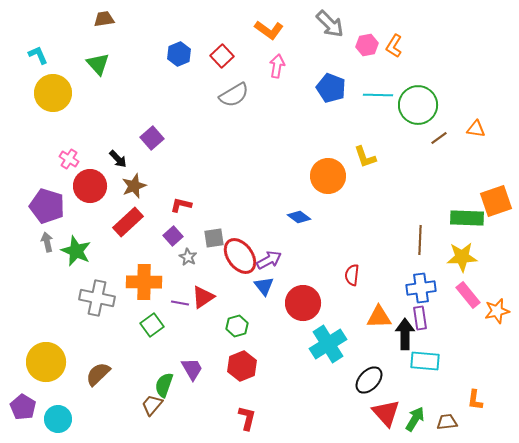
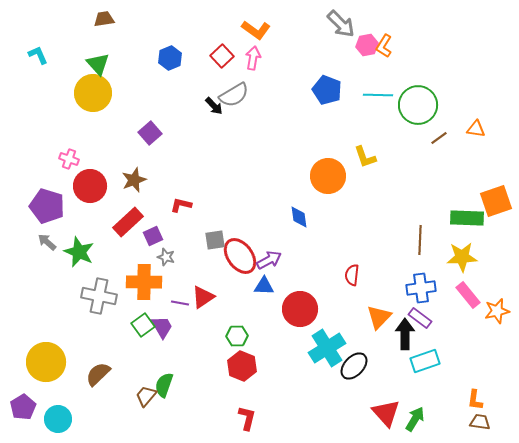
gray arrow at (330, 24): moved 11 px right
orange L-shape at (269, 30): moved 13 px left
orange L-shape at (394, 46): moved 10 px left
blue hexagon at (179, 54): moved 9 px left, 4 px down
pink arrow at (277, 66): moved 24 px left, 8 px up
blue pentagon at (331, 88): moved 4 px left, 2 px down
yellow circle at (53, 93): moved 40 px right
purple square at (152, 138): moved 2 px left, 5 px up
pink cross at (69, 159): rotated 12 degrees counterclockwise
black arrow at (118, 159): moved 96 px right, 53 px up
brown star at (134, 186): moved 6 px up
blue diamond at (299, 217): rotated 45 degrees clockwise
purple square at (173, 236): moved 20 px left; rotated 18 degrees clockwise
gray square at (214, 238): moved 1 px right, 2 px down
gray arrow at (47, 242): rotated 36 degrees counterclockwise
green star at (76, 251): moved 3 px right, 1 px down
gray star at (188, 257): moved 22 px left; rotated 12 degrees counterclockwise
blue triangle at (264, 286): rotated 50 degrees counterclockwise
gray cross at (97, 298): moved 2 px right, 2 px up
red circle at (303, 303): moved 3 px left, 6 px down
orange triangle at (379, 317): rotated 44 degrees counterclockwise
purple rectangle at (420, 318): rotated 45 degrees counterclockwise
green square at (152, 325): moved 9 px left
green hexagon at (237, 326): moved 10 px down; rotated 15 degrees clockwise
cyan cross at (328, 344): moved 1 px left, 4 px down
cyan rectangle at (425, 361): rotated 24 degrees counterclockwise
red hexagon at (242, 366): rotated 16 degrees counterclockwise
purple trapezoid at (192, 369): moved 30 px left, 42 px up
black ellipse at (369, 380): moved 15 px left, 14 px up
brown trapezoid at (152, 405): moved 6 px left, 9 px up
purple pentagon at (23, 407): rotated 10 degrees clockwise
brown trapezoid at (447, 422): moved 33 px right; rotated 15 degrees clockwise
